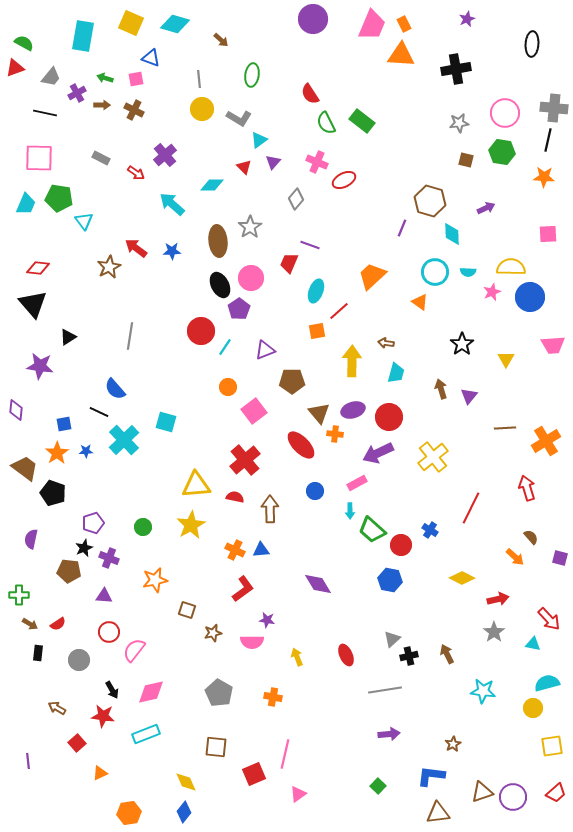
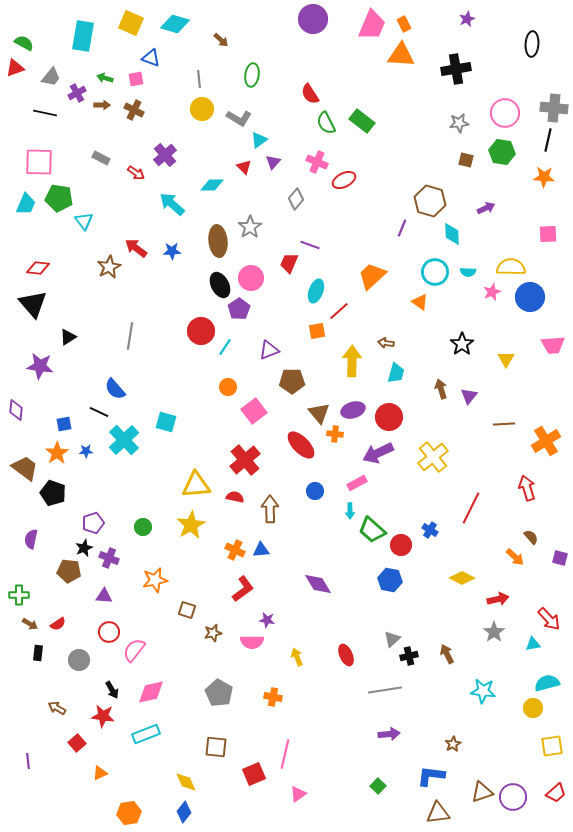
pink square at (39, 158): moved 4 px down
purple triangle at (265, 350): moved 4 px right
brown line at (505, 428): moved 1 px left, 4 px up
cyan triangle at (533, 644): rotated 21 degrees counterclockwise
